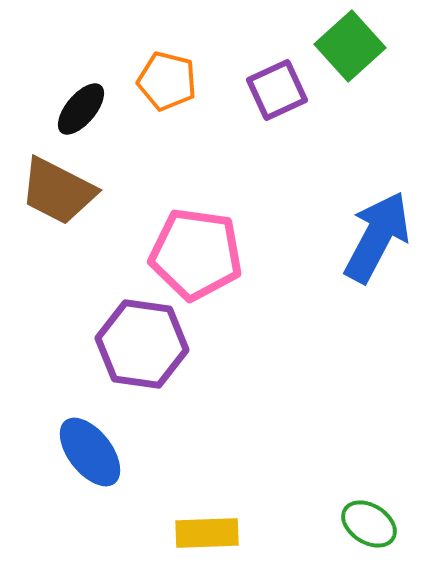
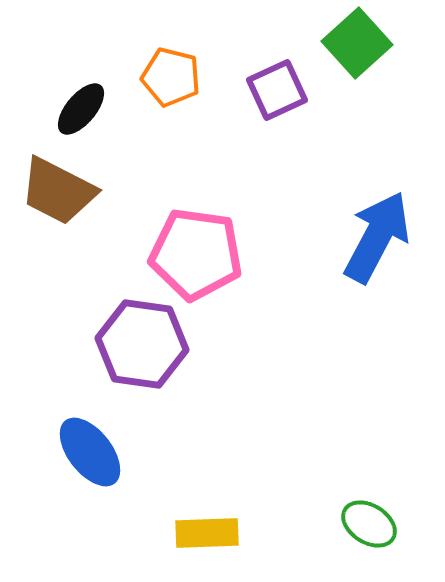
green square: moved 7 px right, 3 px up
orange pentagon: moved 4 px right, 4 px up
